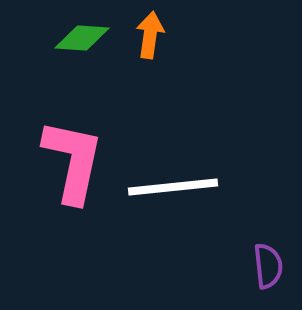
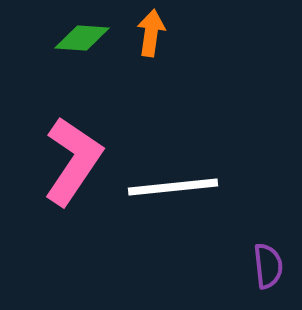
orange arrow: moved 1 px right, 2 px up
pink L-shape: rotated 22 degrees clockwise
